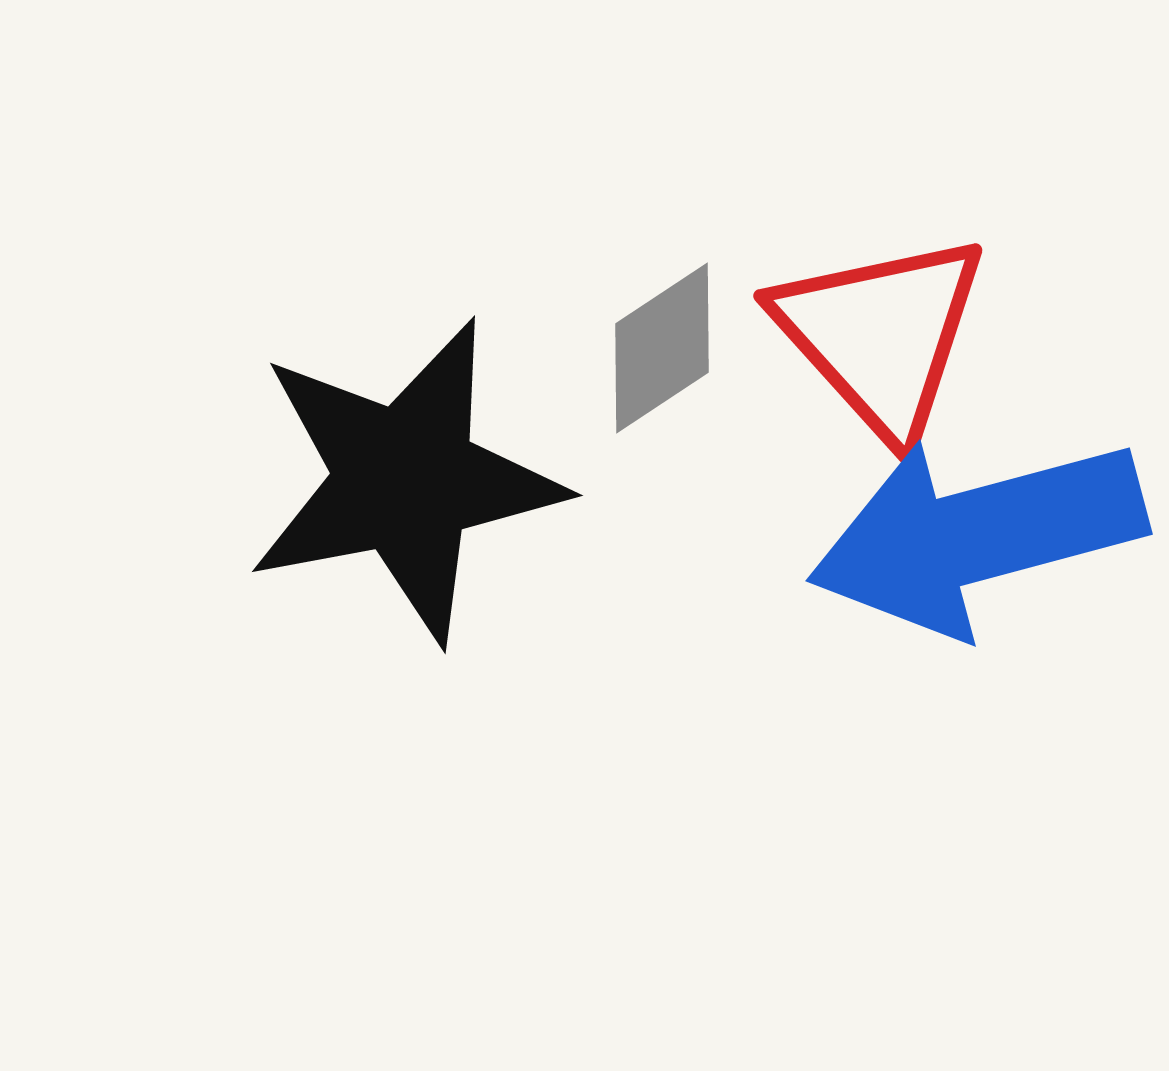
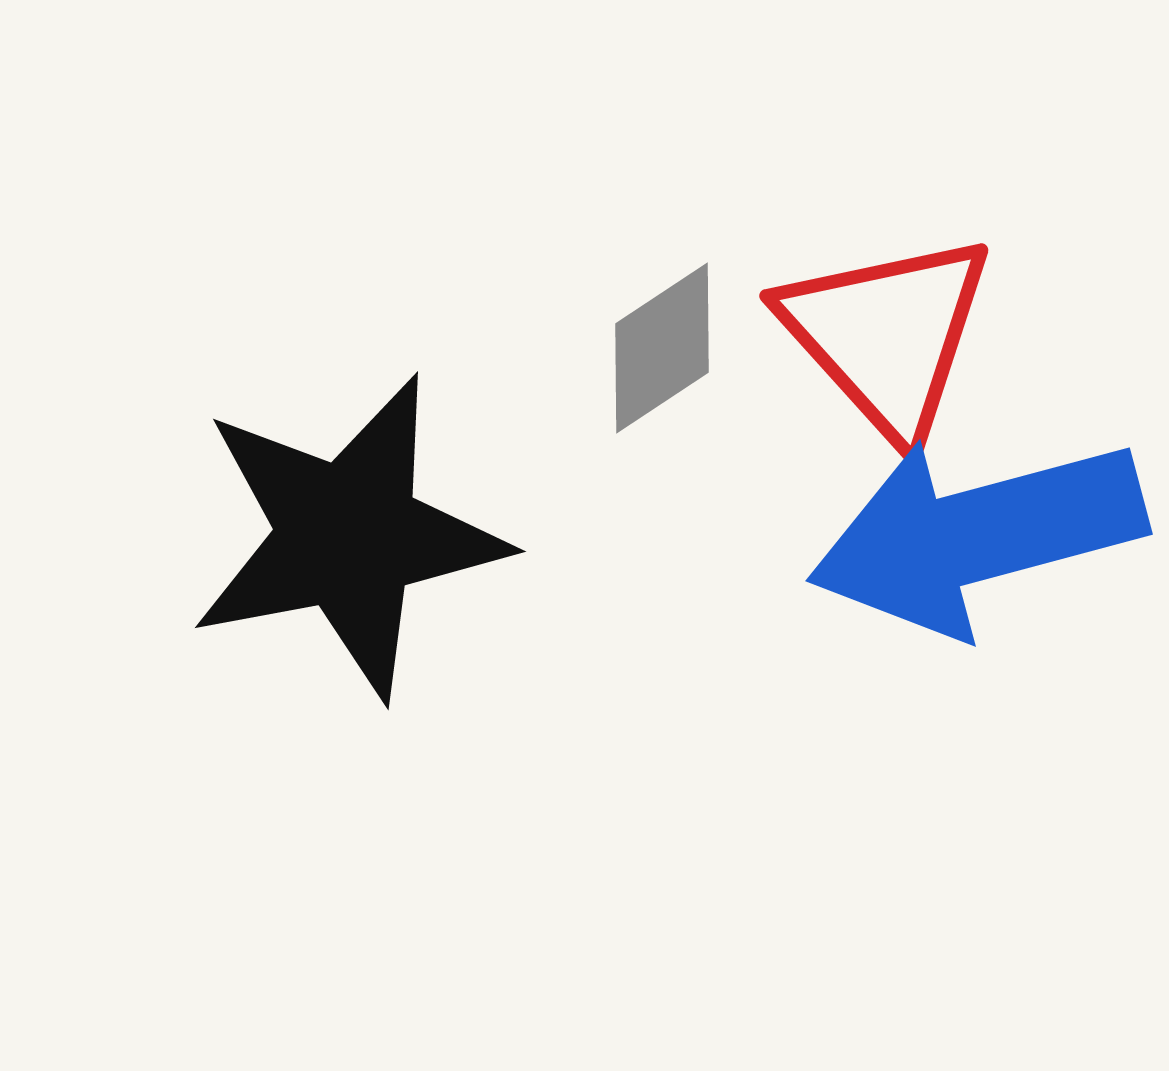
red triangle: moved 6 px right
black star: moved 57 px left, 56 px down
